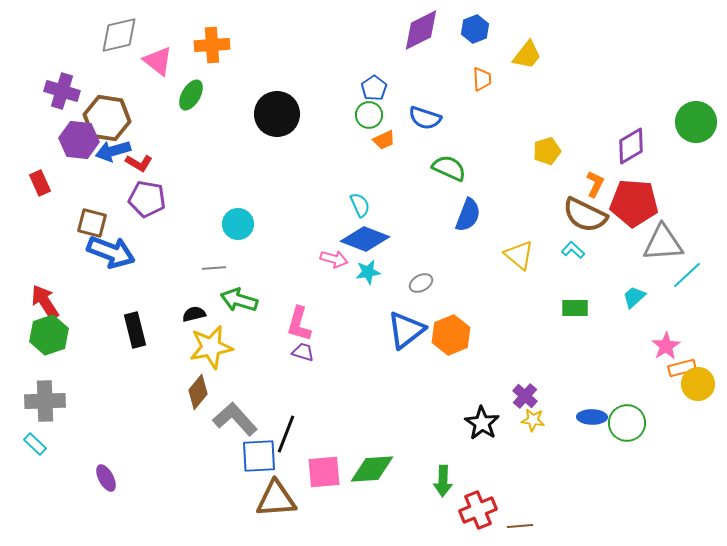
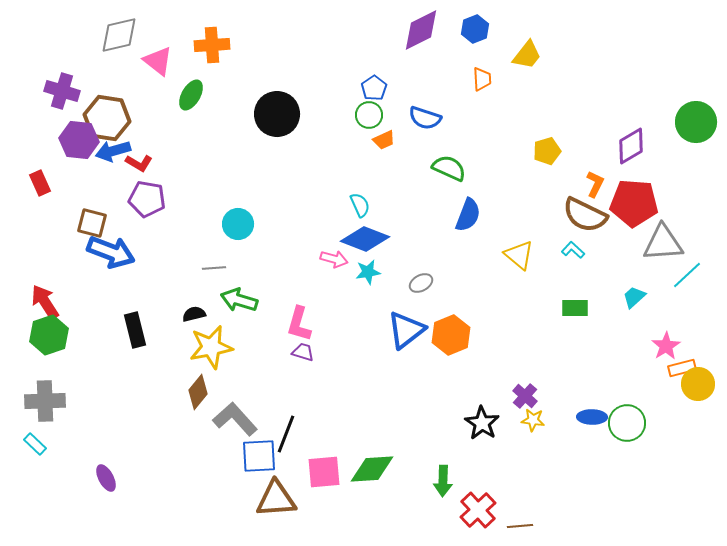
red cross at (478, 510): rotated 21 degrees counterclockwise
